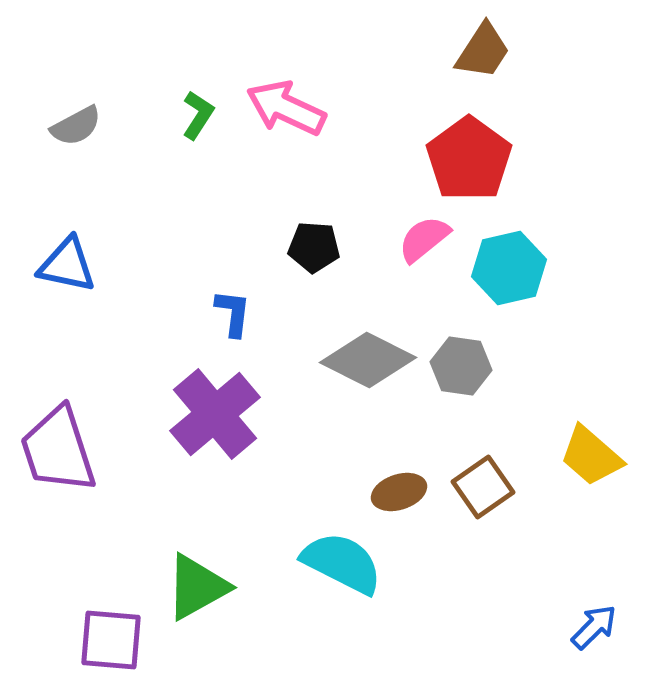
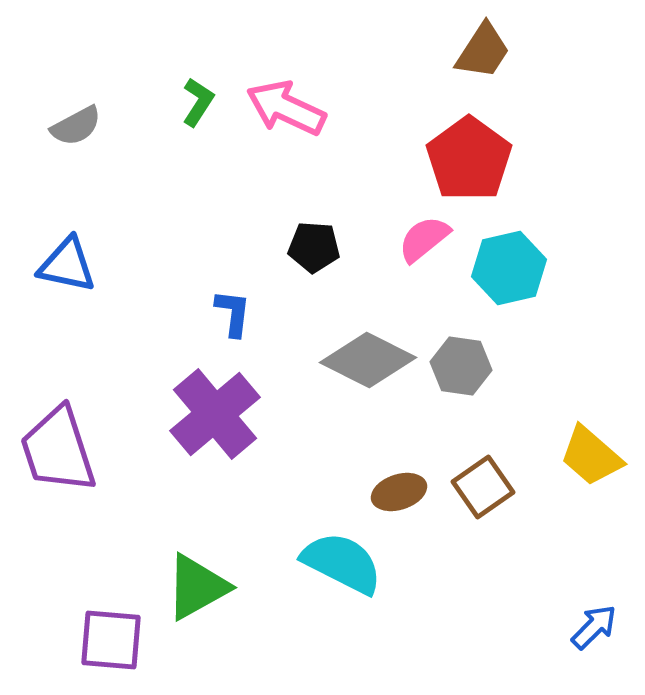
green L-shape: moved 13 px up
